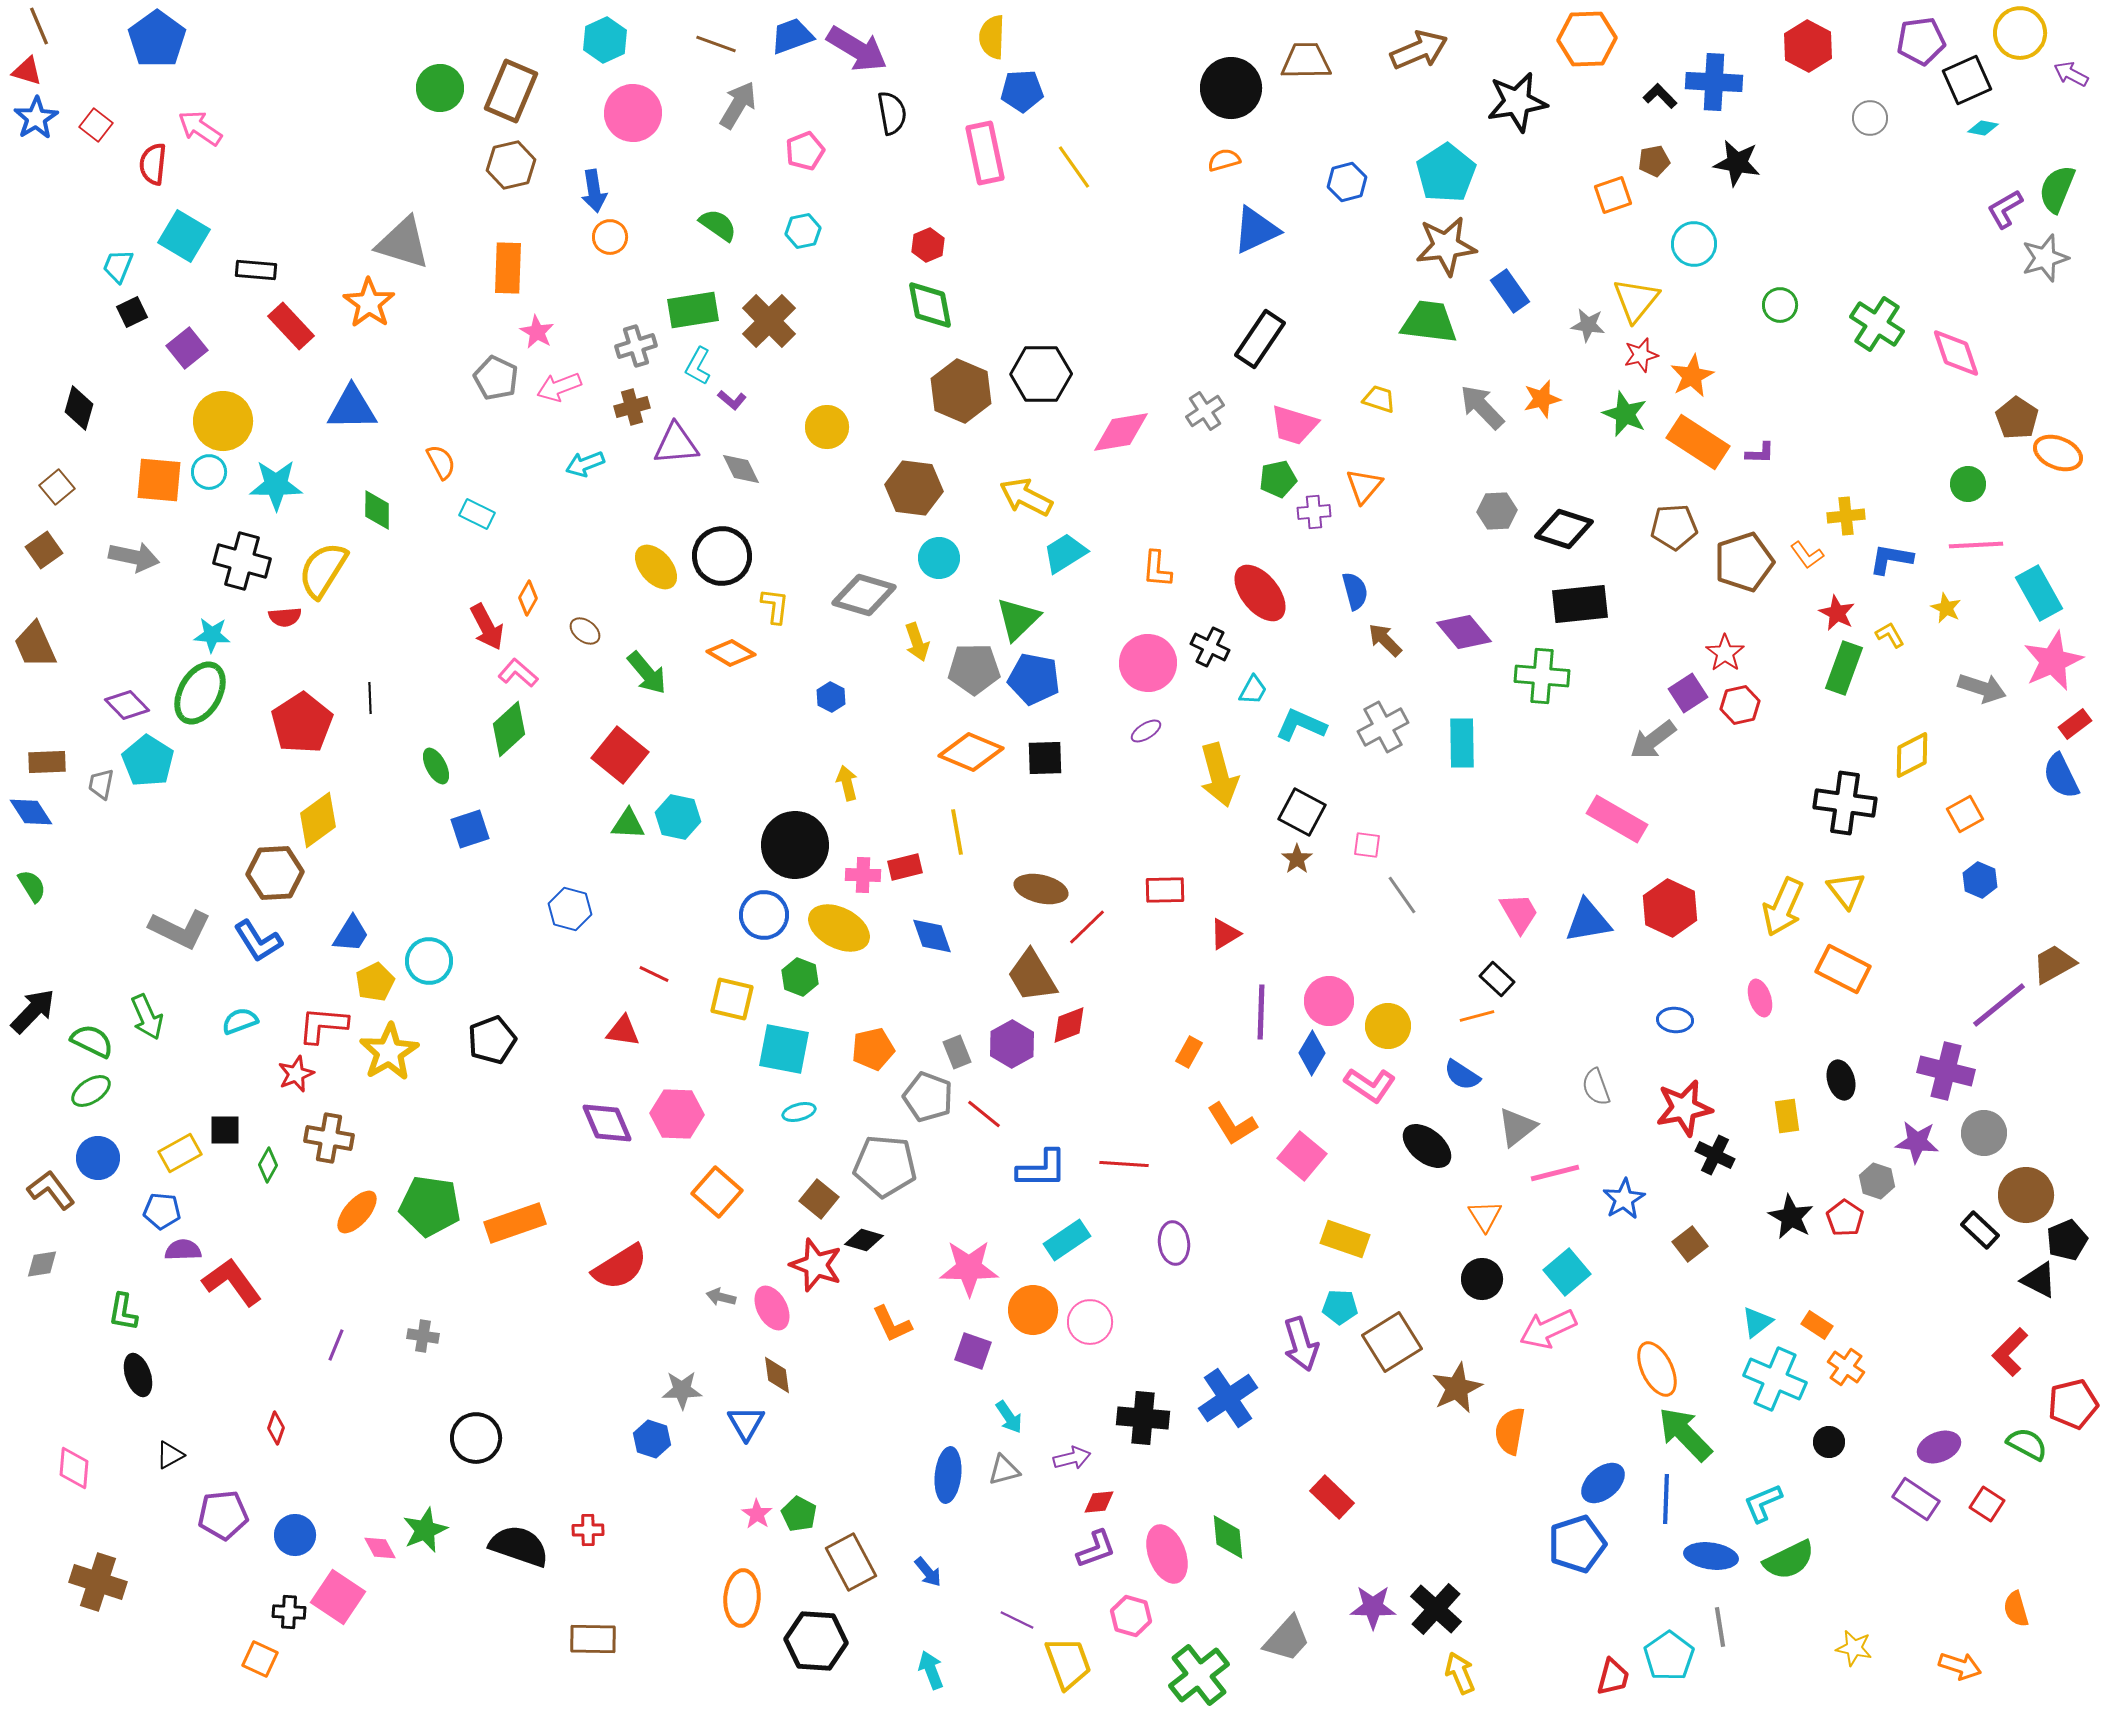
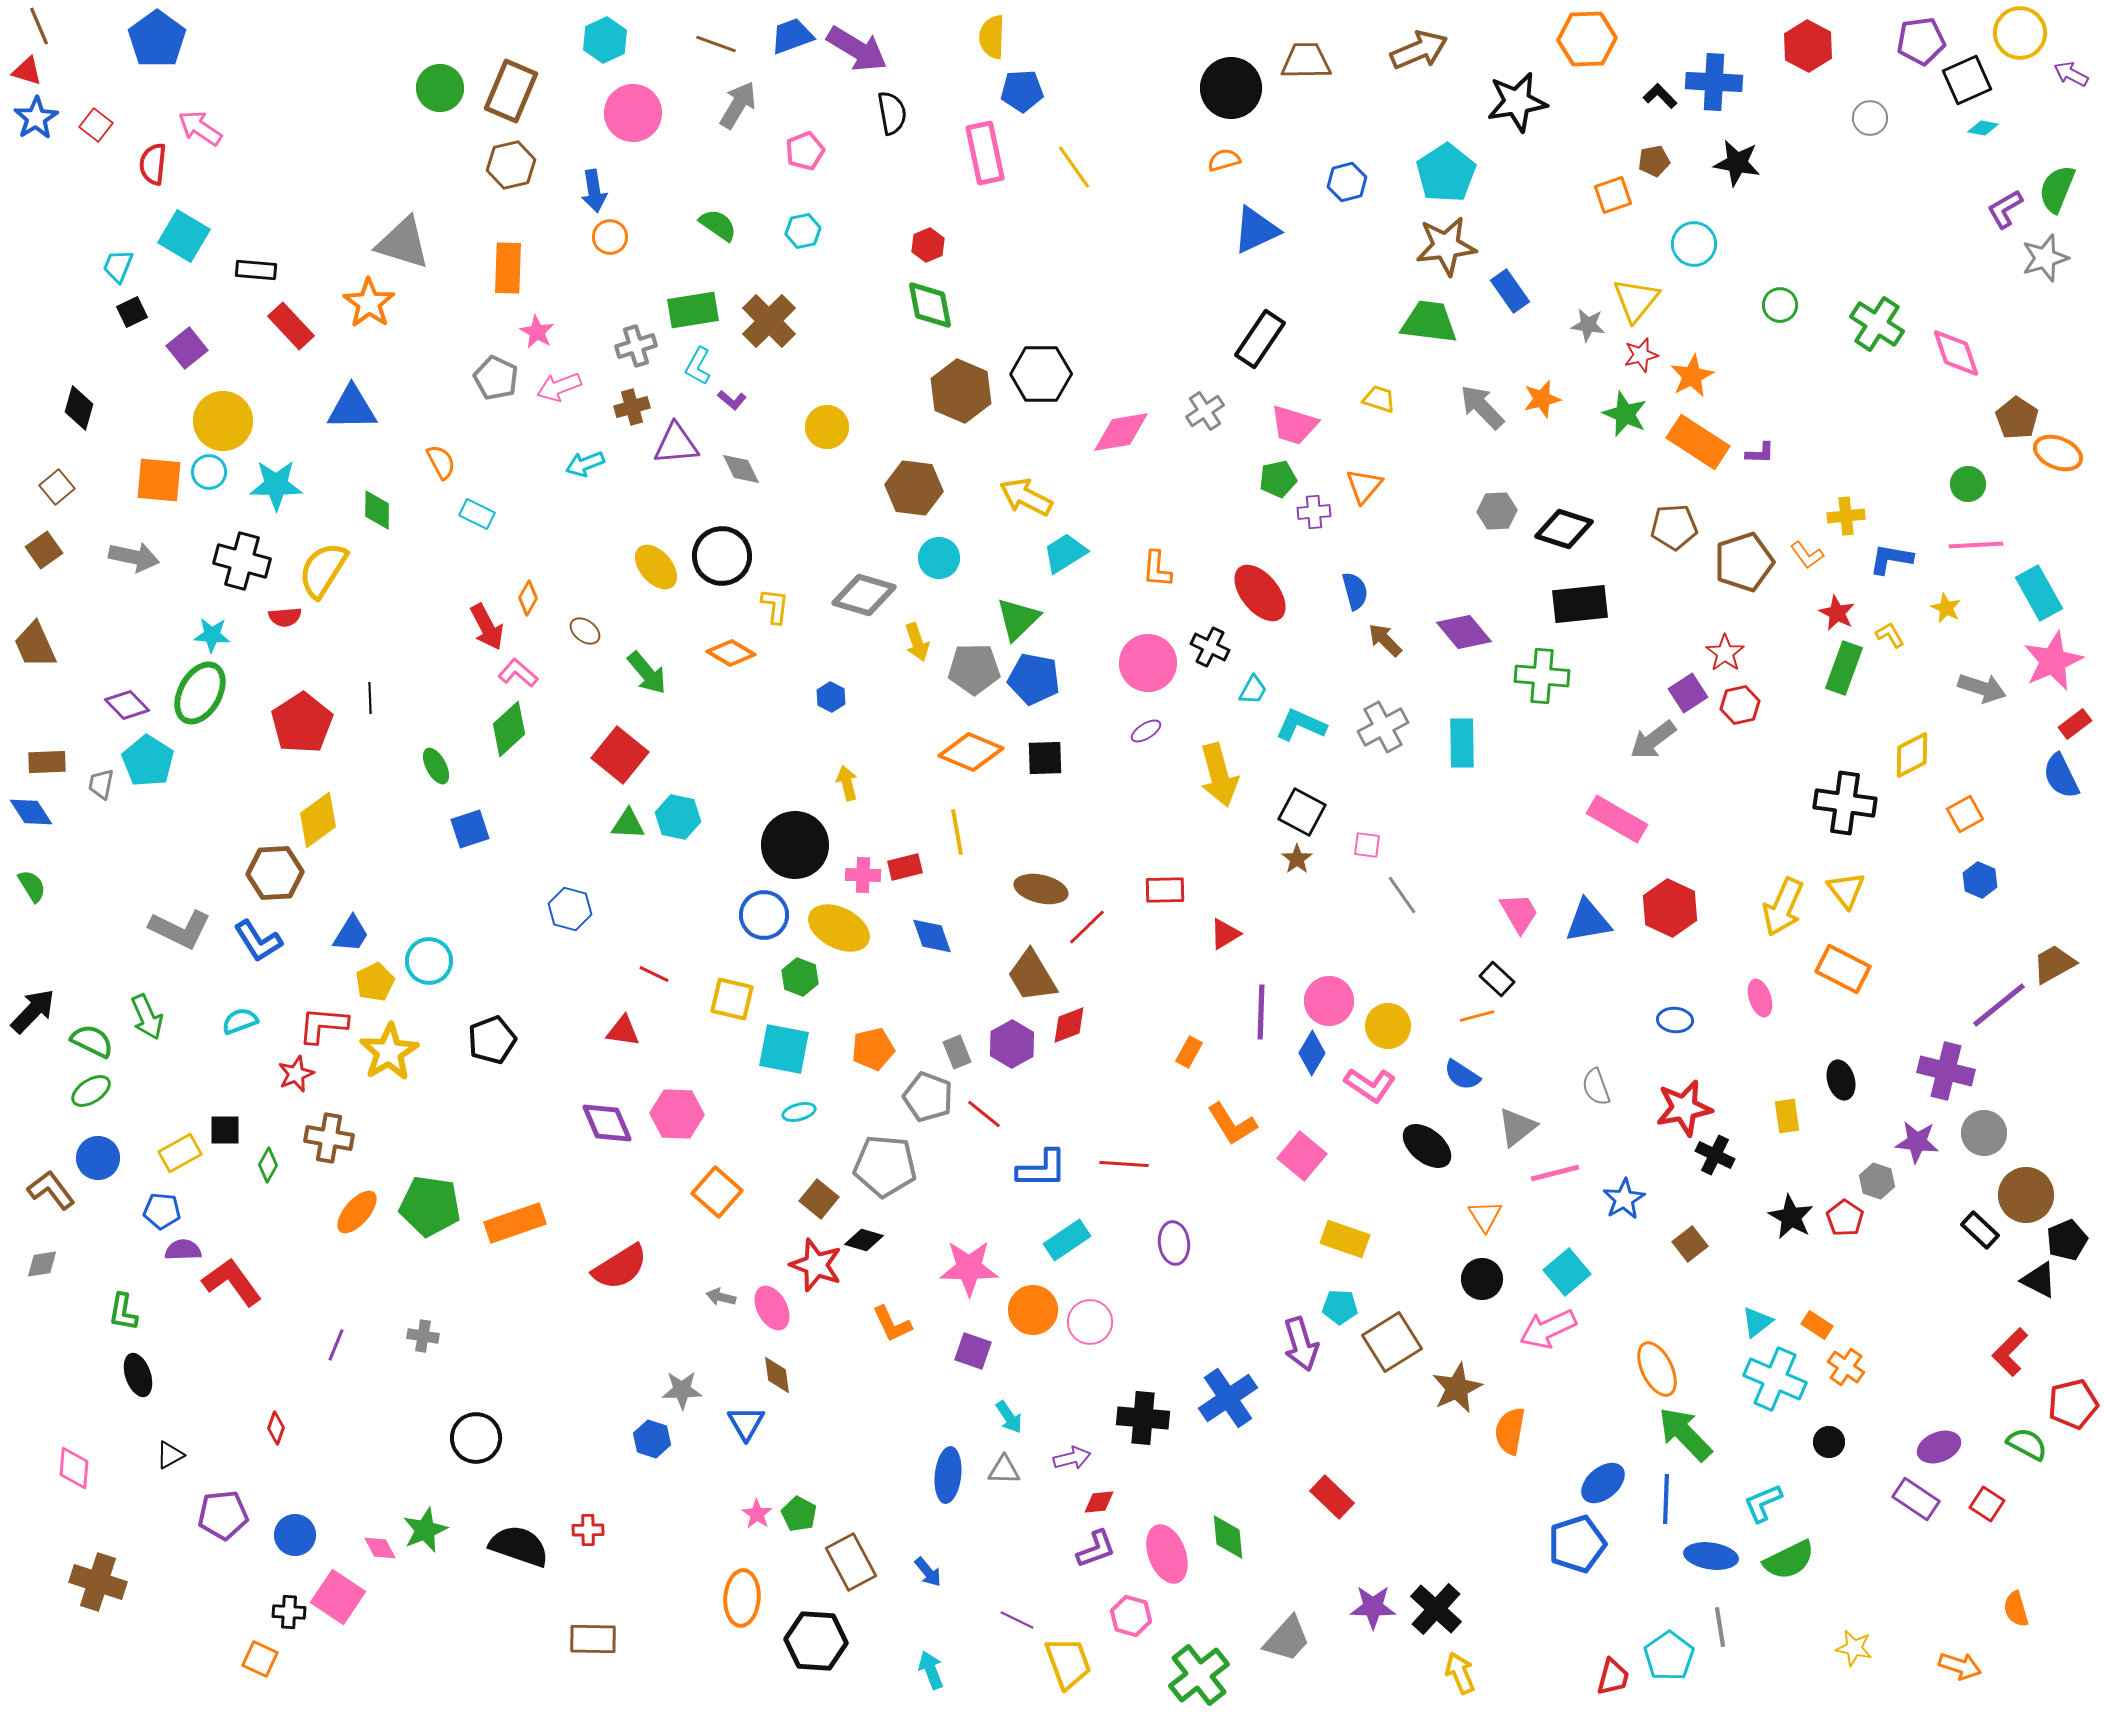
gray triangle at (1004, 1470): rotated 16 degrees clockwise
